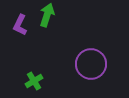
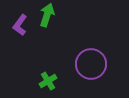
purple L-shape: rotated 10 degrees clockwise
green cross: moved 14 px right
